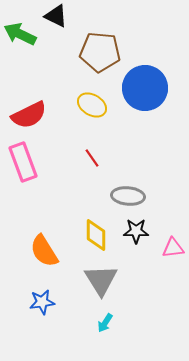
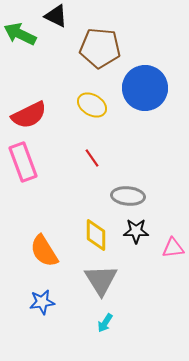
brown pentagon: moved 4 px up
